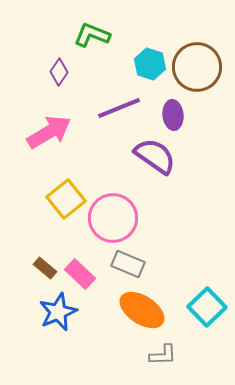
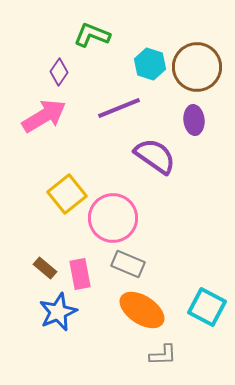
purple ellipse: moved 21 px right, 5 px down
pink arrow: moved 5 px left, 16 px up
yellow square: moved 1 px right, 5 px up
pink rectangle: rotated 36 degrees clockwise
cyan square: rotated 18 degrees counterclockwise
